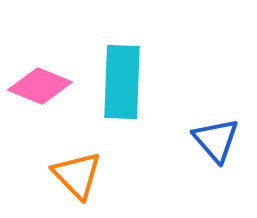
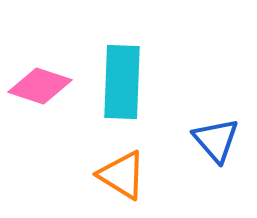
pink diamond: rotated 4 degrees counterclockwise
orange triangle: moved 45 px right; rotated 14 degrees counterclockwise
